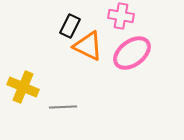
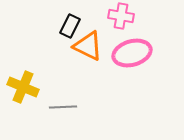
pink ellipse: rotated 21 degrees clockwise
